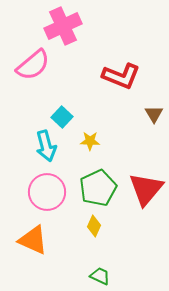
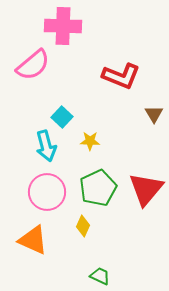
pink cross: rotated 27 degrees clockwise
yellow diamond: moved 11 px left
